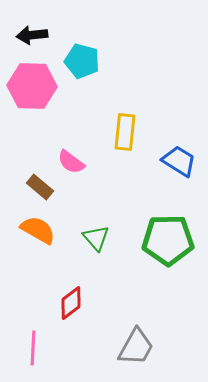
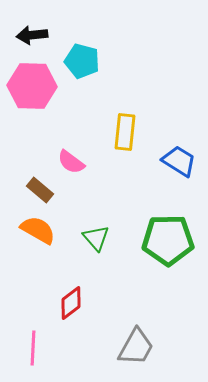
brown rectangle: moved 3 px down
